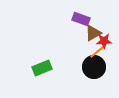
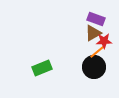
purple rectangle: moved 15 px right
